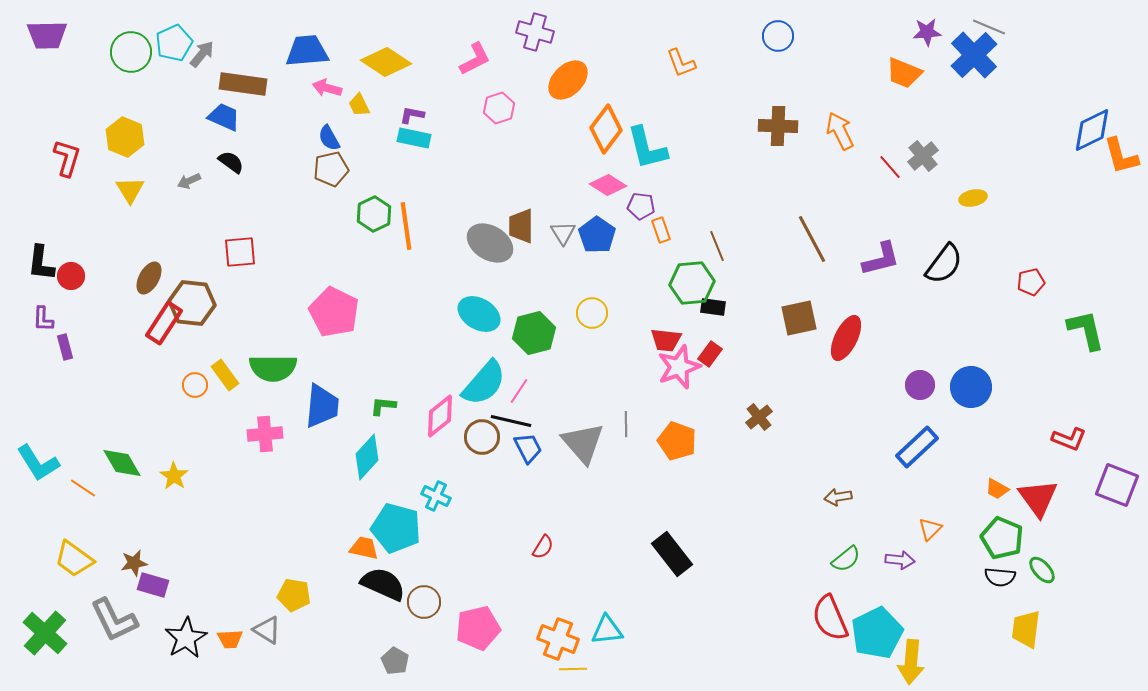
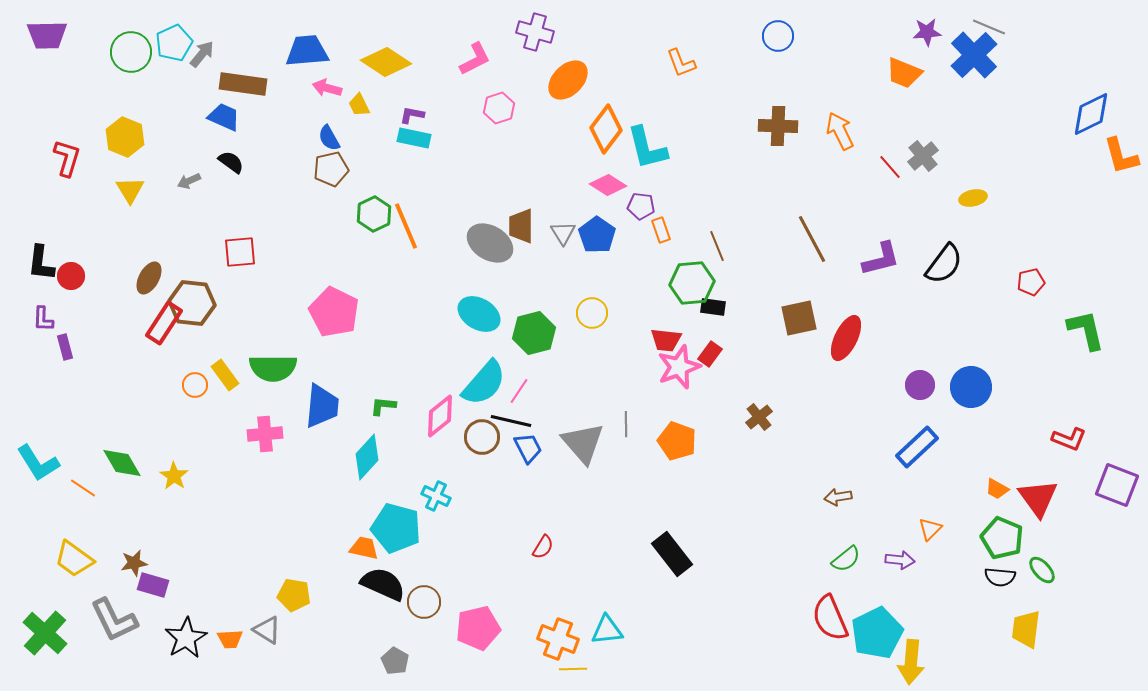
blue diamond at (1092, 130): moved 1 px left, 16 px up
orange line at (406, 226): rotated 15 degrees counterclockwise
